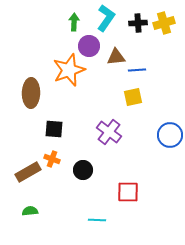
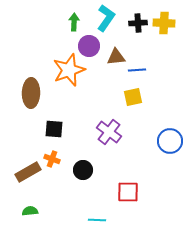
yellow cross: rotated 20 degrees clockwise
blue circle: moved 6 px down
